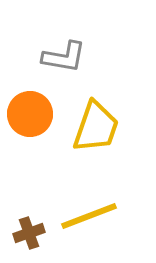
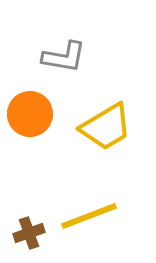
yellow trapezoid: moved 10 px right; rotated 40 degrees clockwise
